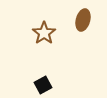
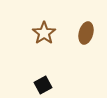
brown ellipse: moved 3 px right, 13 px down
